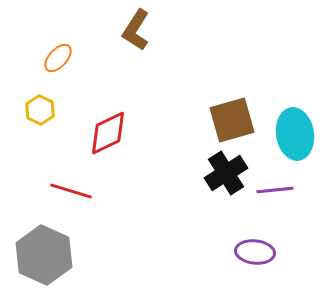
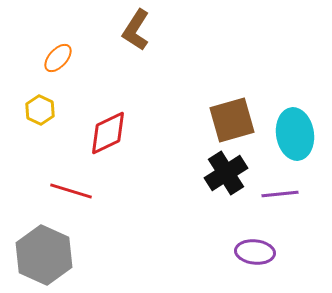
purple line: moved 5 px right, 4 px down
